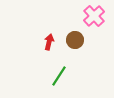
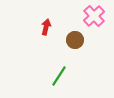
red arrow: moved 3 px left, 15 px up
